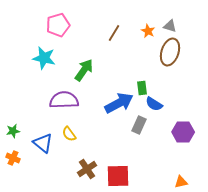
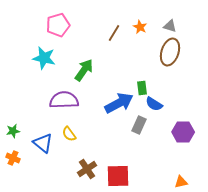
orange star: moved 8 px left, 4 px up
